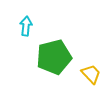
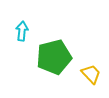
cyan arrow: moved 4 px left, 5 px down
